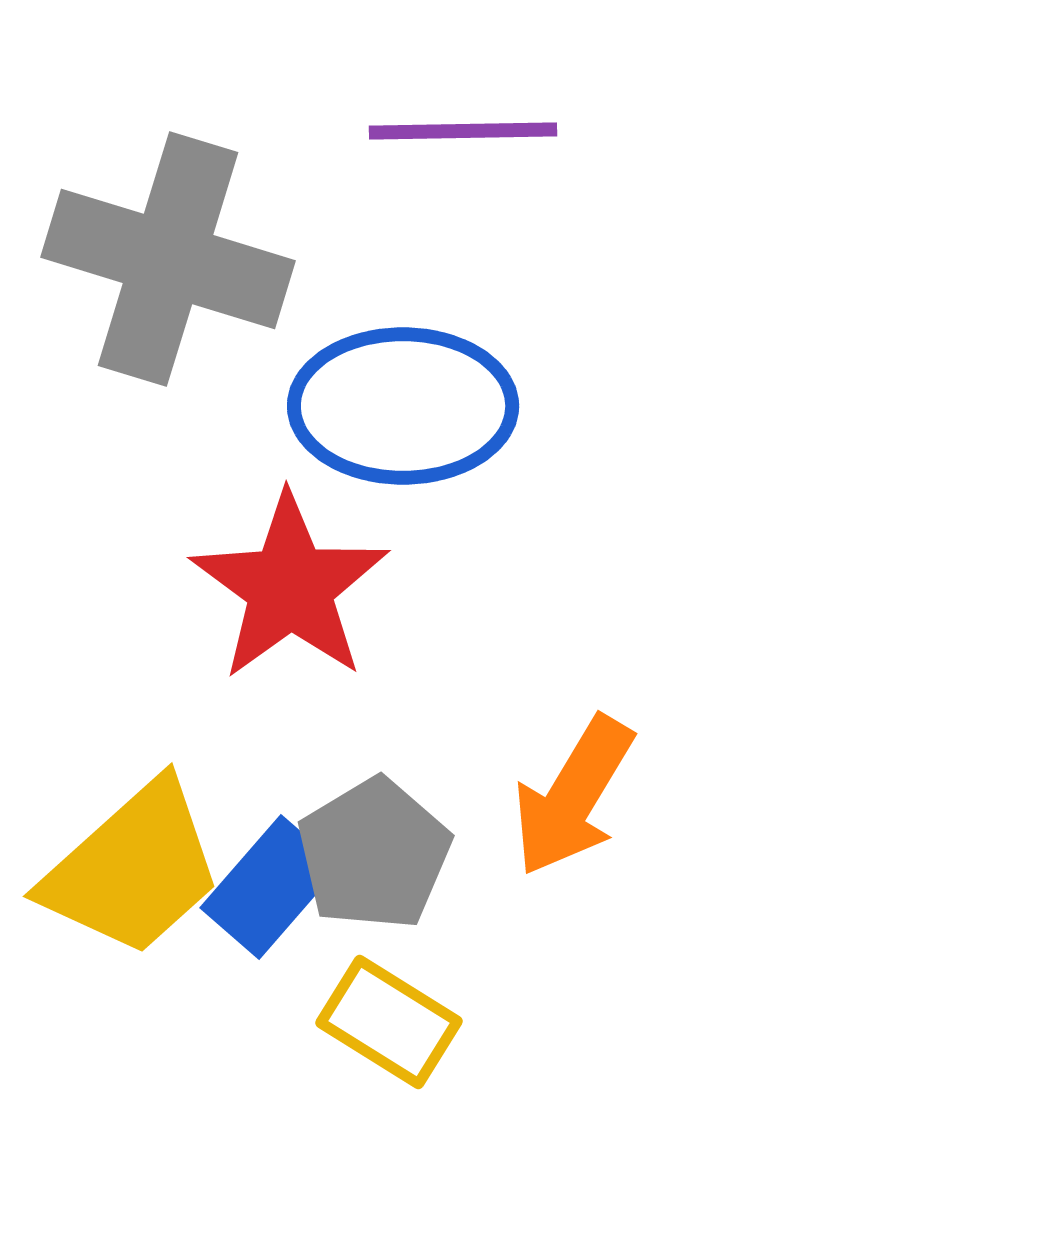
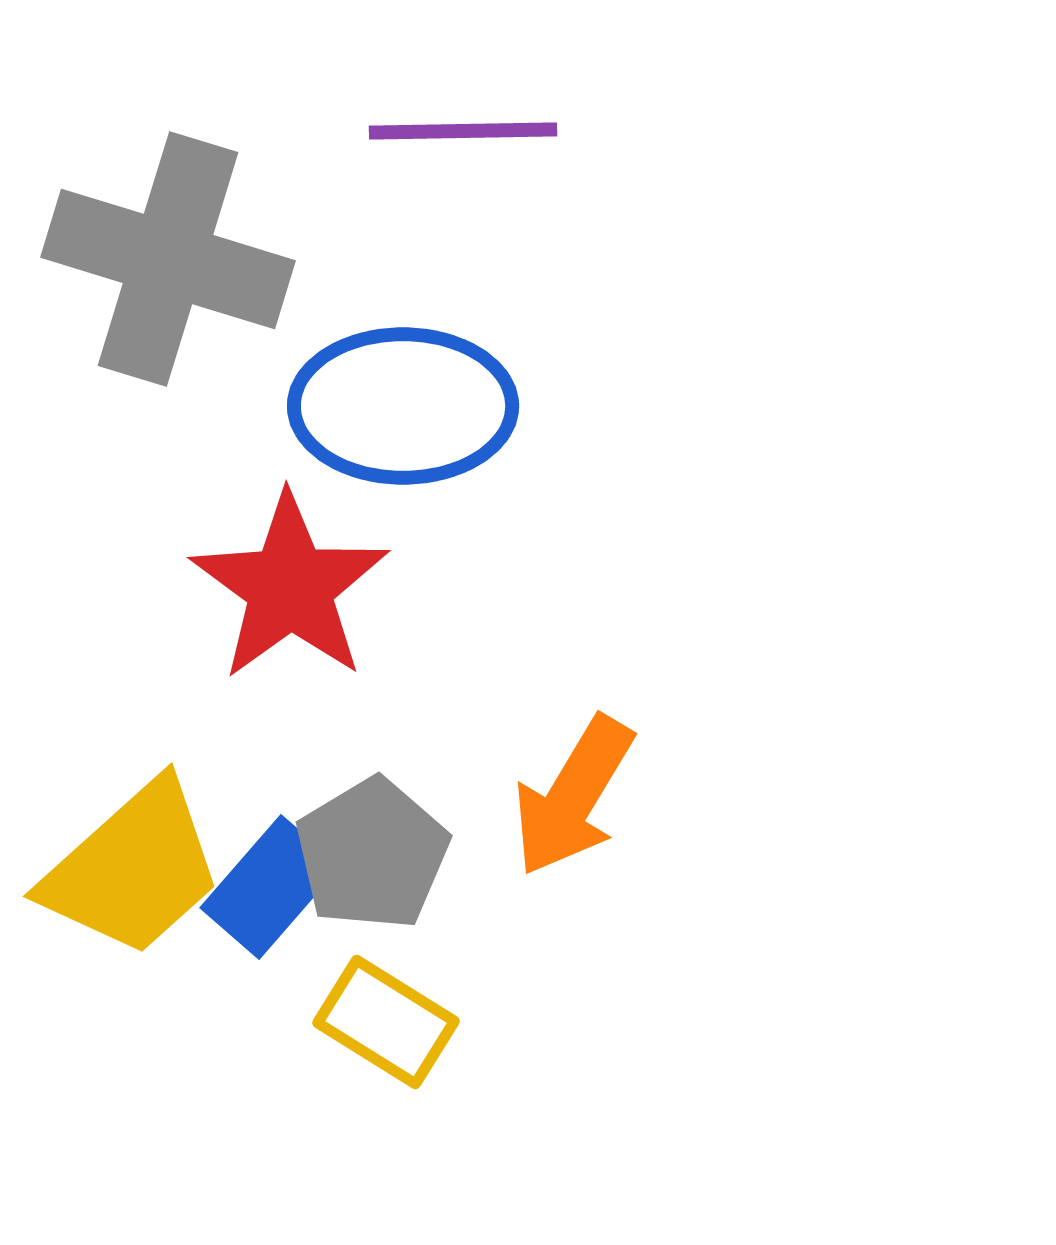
gray pentagon: moved 2 px left
yellow rectangle: moved 3 px left
